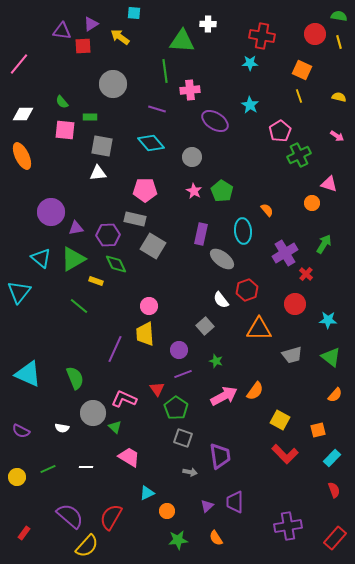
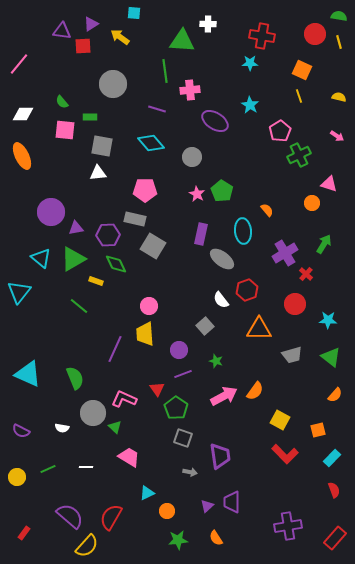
pink star at (194, 191): moved 3 px right, 3 px down
purple trapezoid at (235, 502): moved 3 px left
